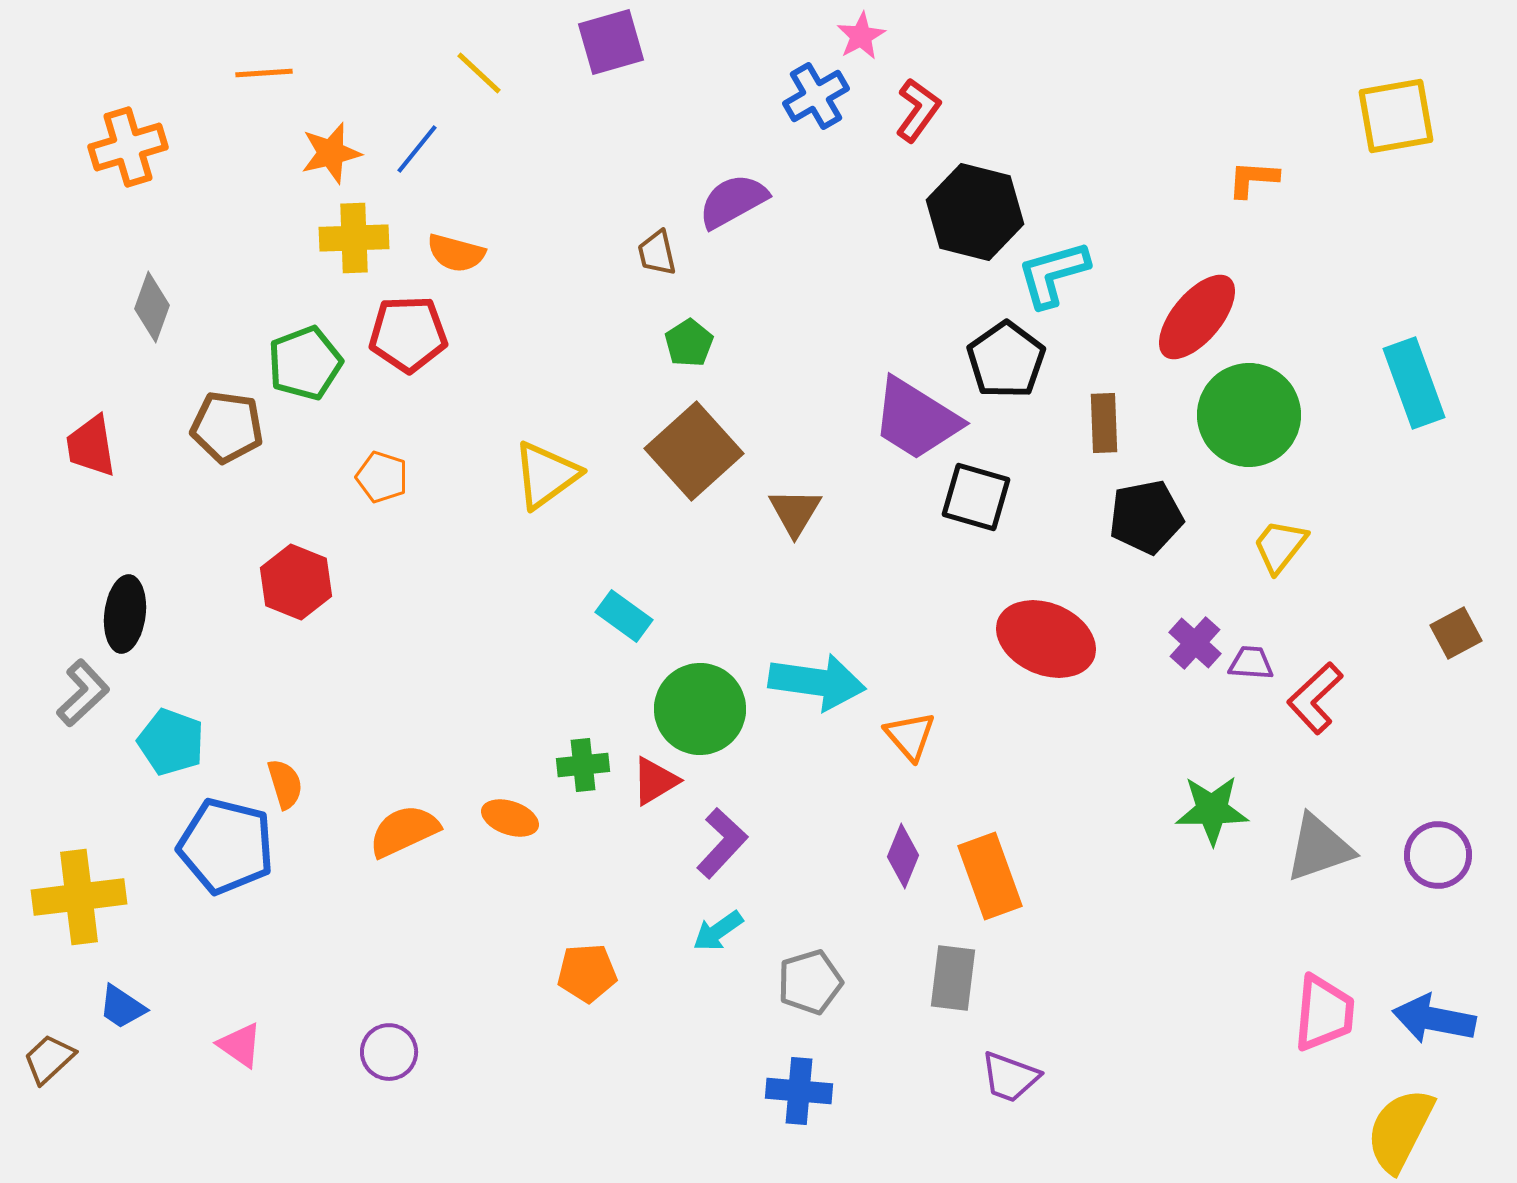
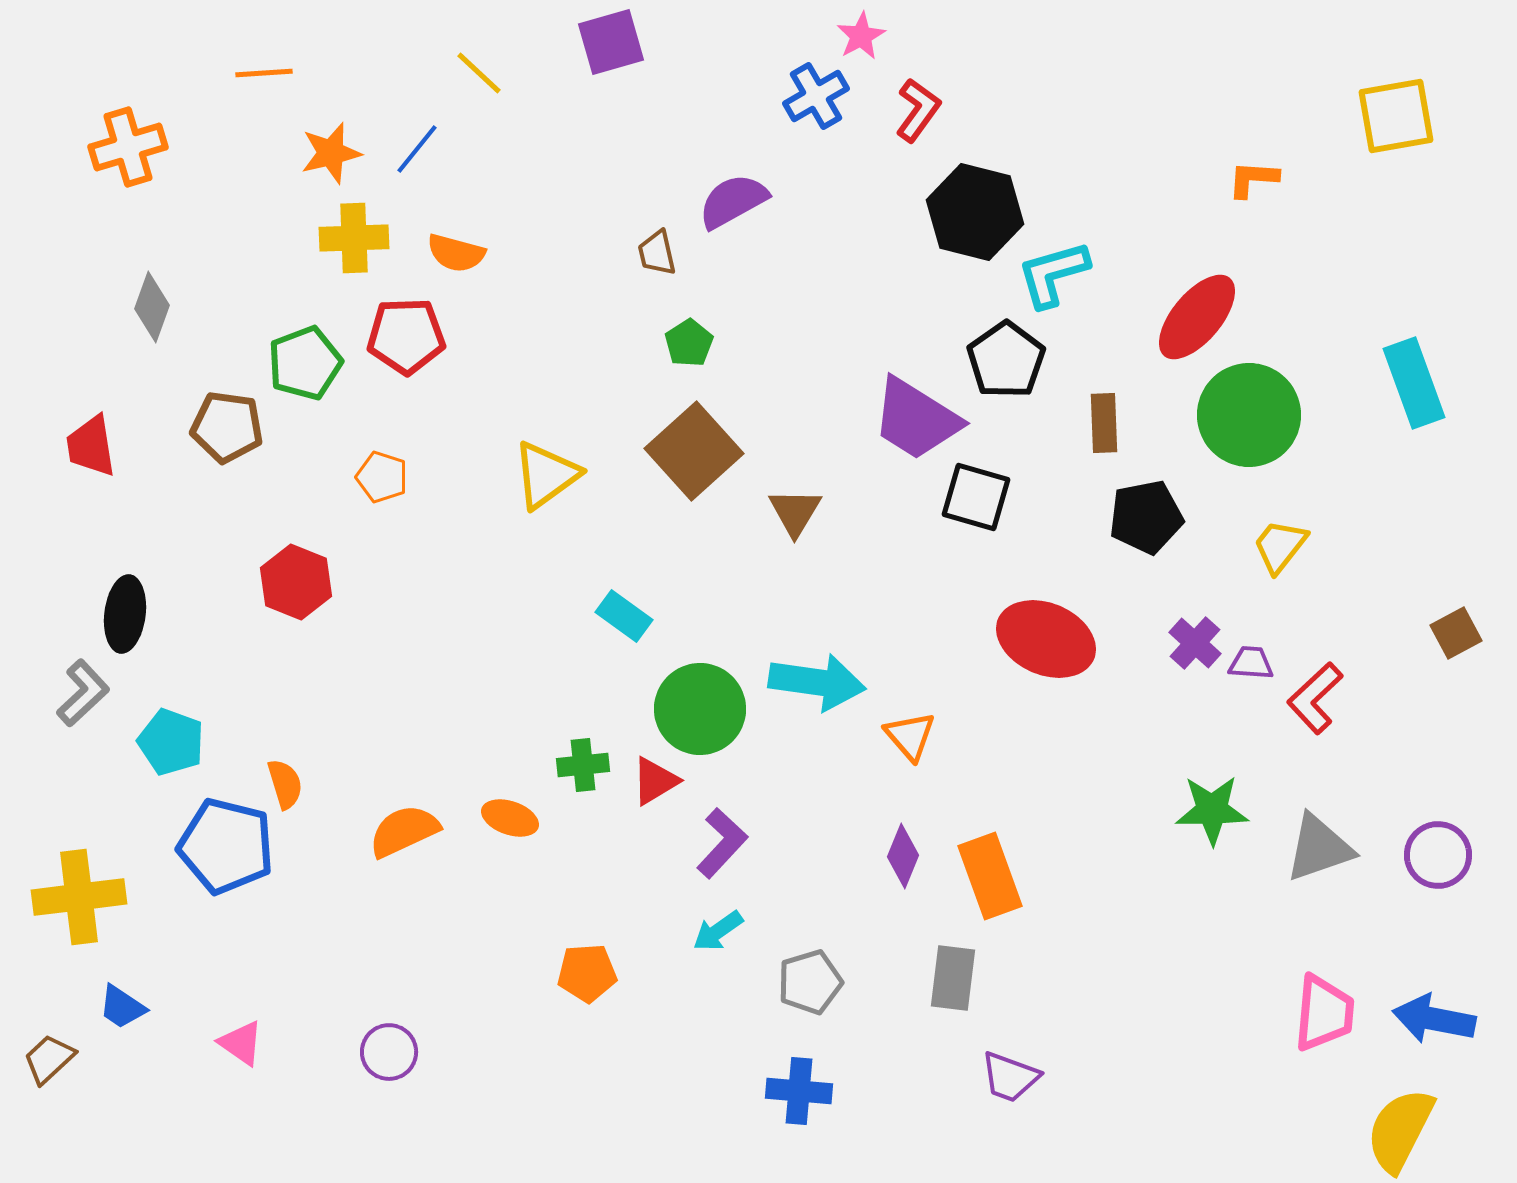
red pentagon at (408, 334): moved 2 px left, 2 px down
pink triangle at (240, 1045): moved 1 px right, 2 px up
